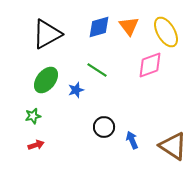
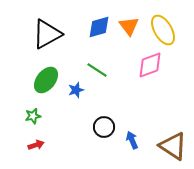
yellow ellipse: moved 3 px left, 2 px up
